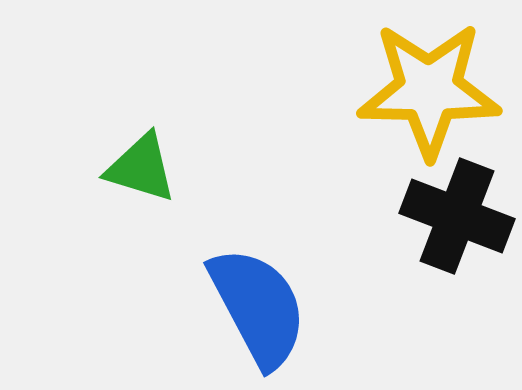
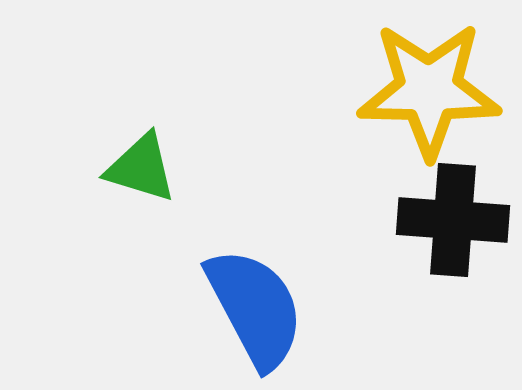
black cross: moved 4 px left, 4 px down; rotated 17 degrees counterclockwise
blue semicircle: moved 3 px left, 1 px down
